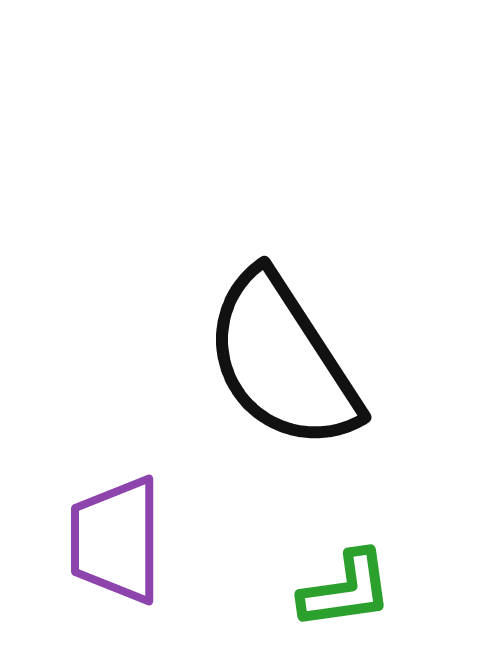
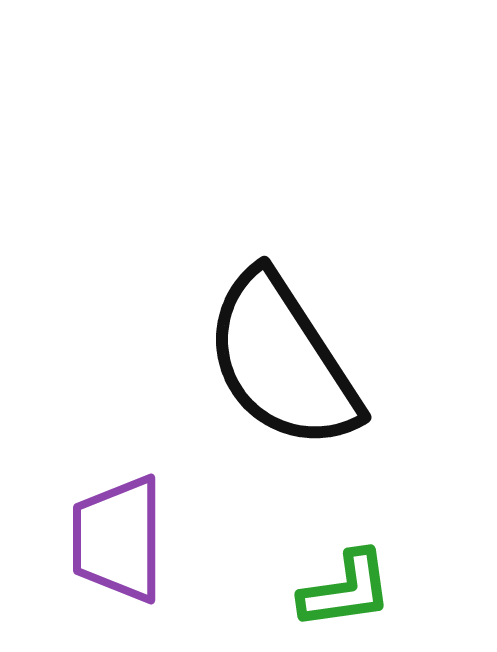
purple trapezoid: moved 2 px right, 1 px up
